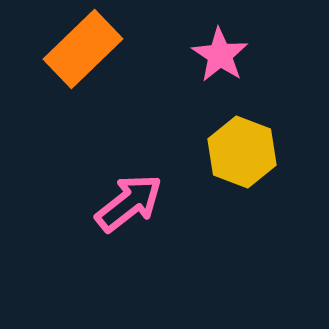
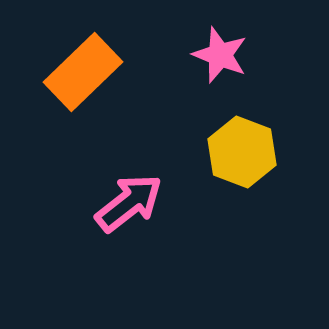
orange rectangle: moved 23 px down
pink star: rotated 12 degrees counterclockwise
